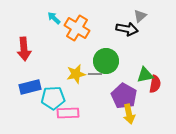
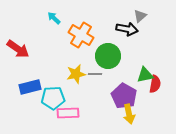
orange cross: moved 4 px right, 7 px down
red arrow: moved 6 px left; rotated 50 degrees counterclockwise
green circle: moved 2 px right, 5 px up
